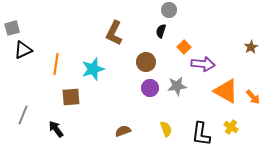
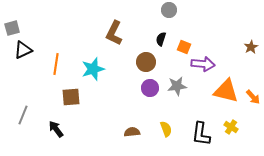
black semicircle: moved 8 px down
orange square: rotated 24 degrees counterclockwise
orange triangle: rotated 16 degrees counterclockwise
brown semicircle: moved 9 px right, 1 px down; rotated 14 degrees clockwise
